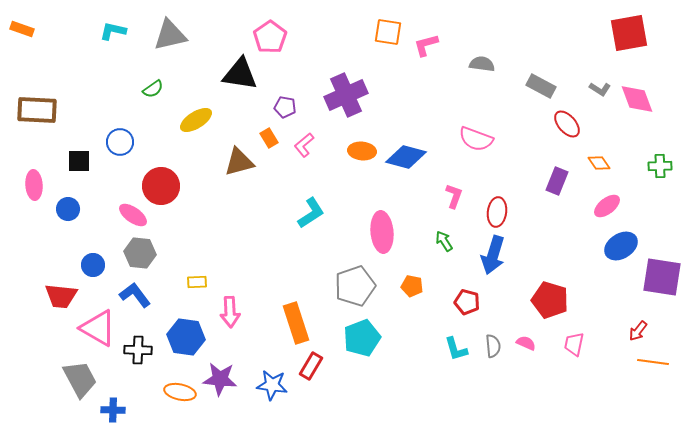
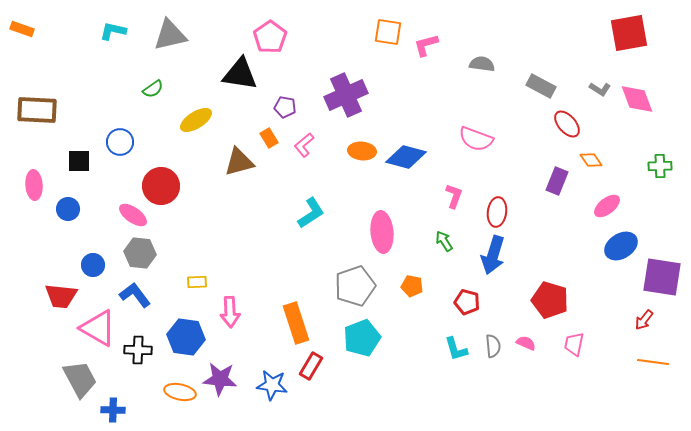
orange diamond at (599, 163): moved 8 px left, 3 px up
red arrow at (638, 331): moved 6 px right, 11 px up
